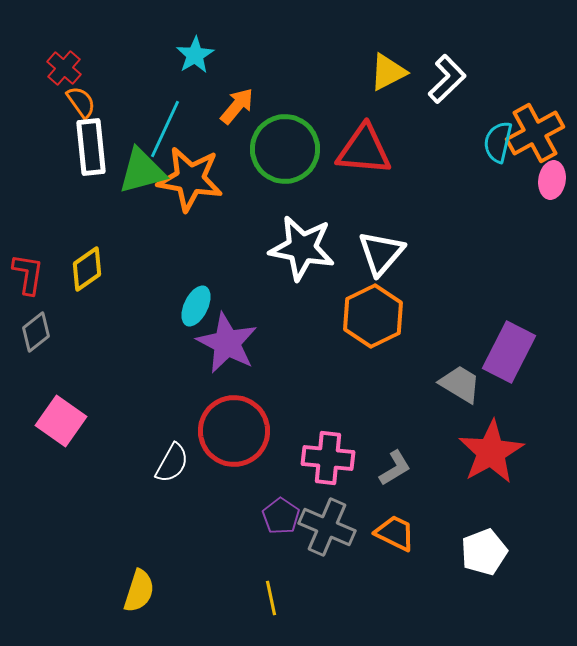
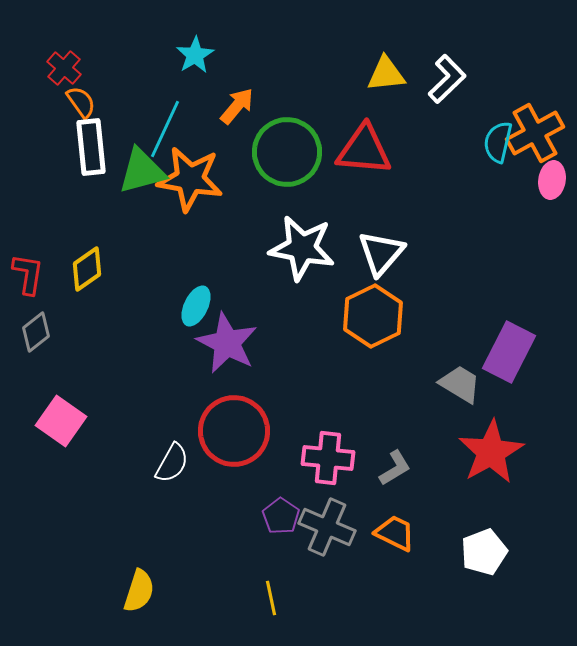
yellow triangle: moved 2 px left, 2 px down; rotated 21 degrees clockwise
green circle: moved 2 px right, 3 px down
